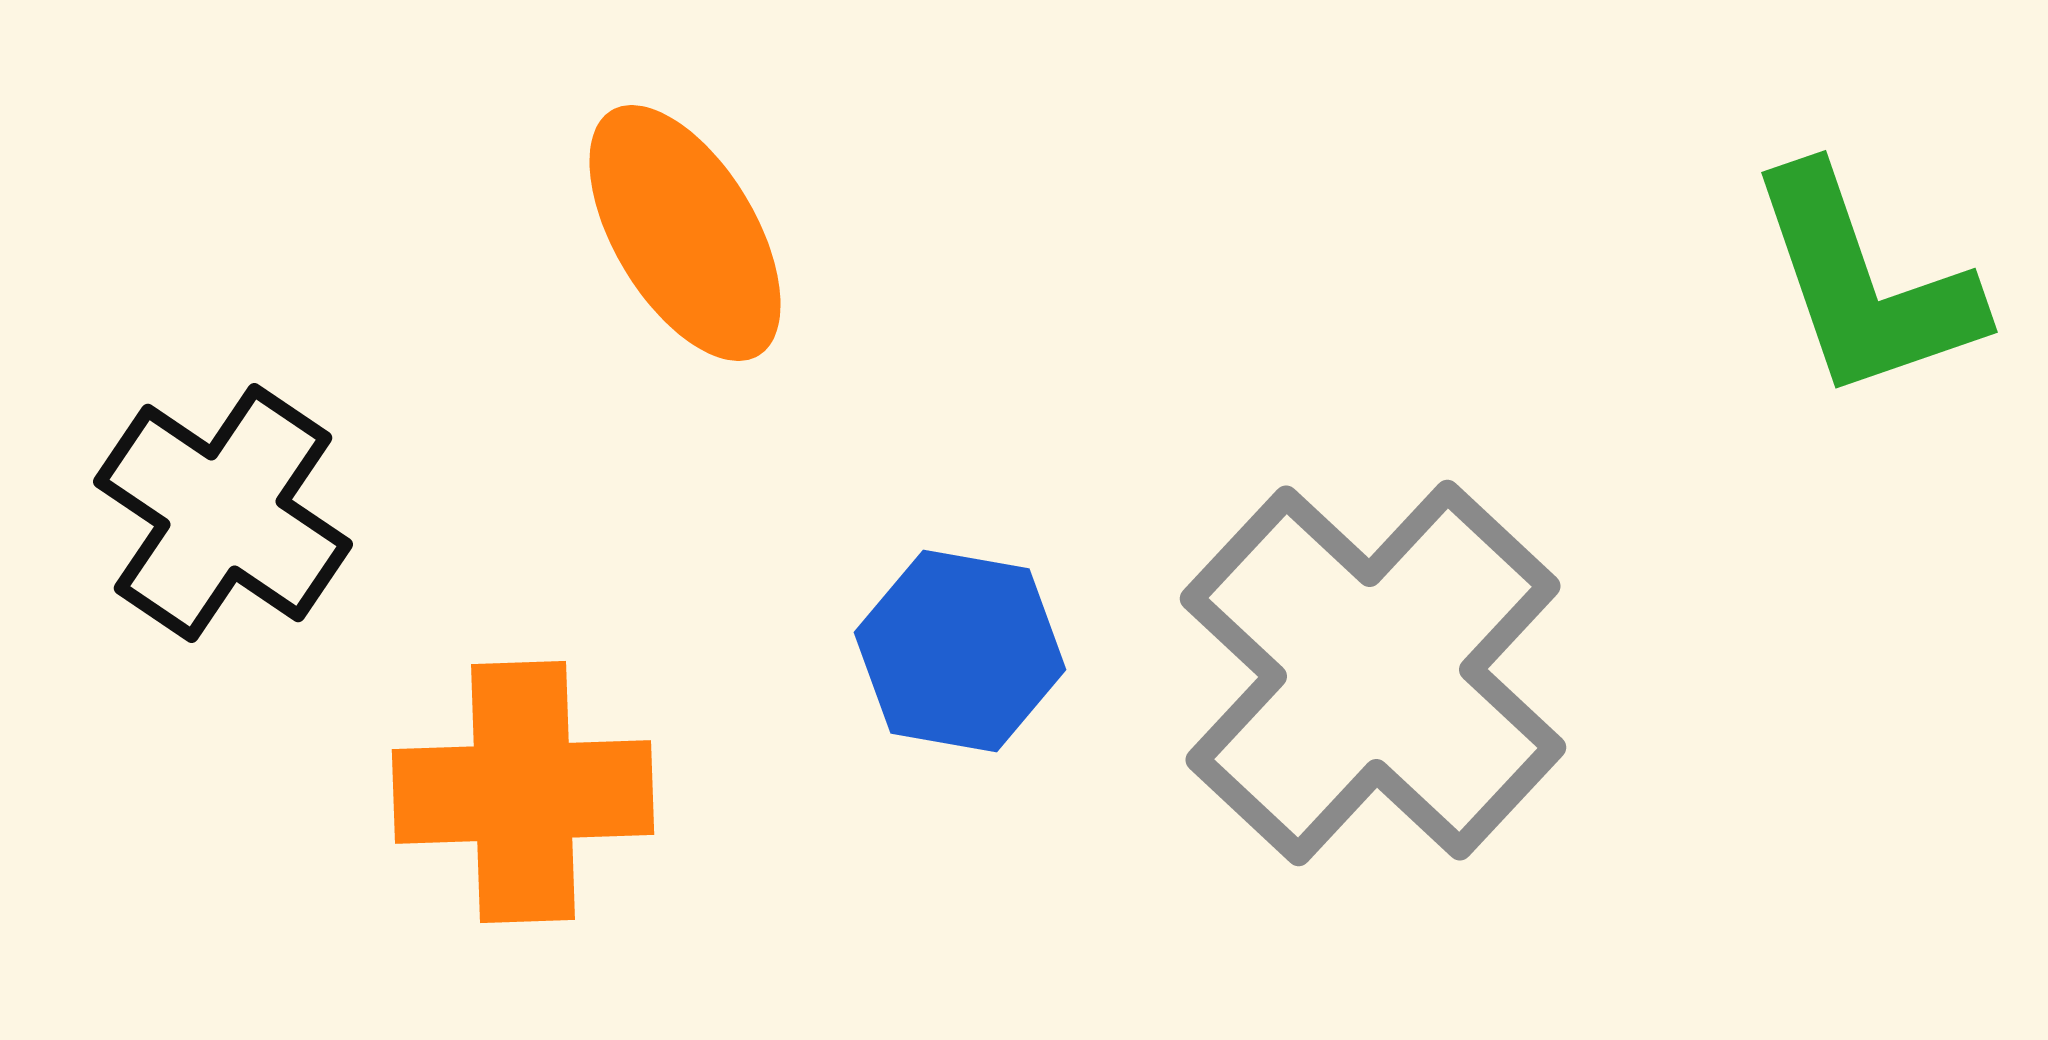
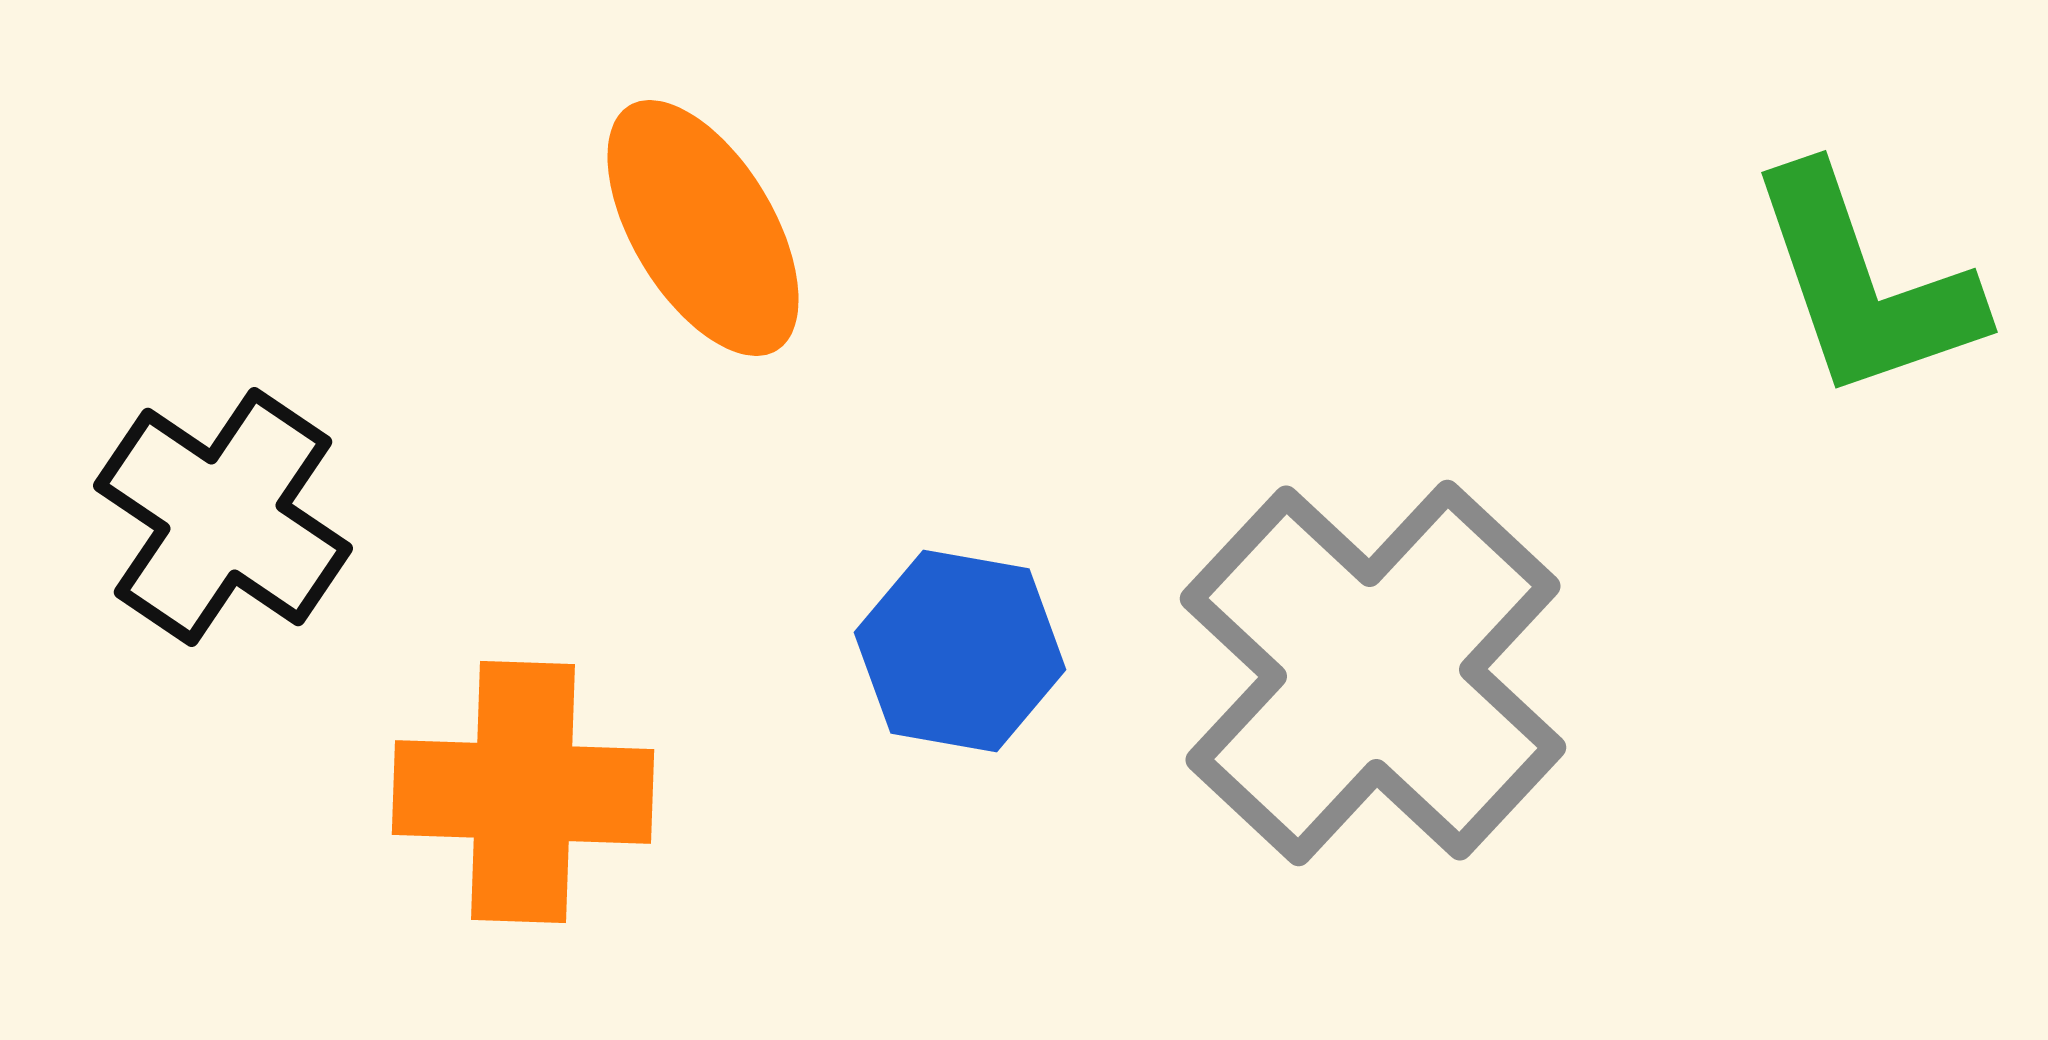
orange ellipse: moved 18 px right, 5 px up
black cross: moved 4 px down
orange cross: rotated 4 degrees clockwise
